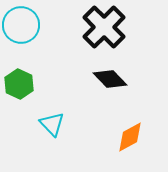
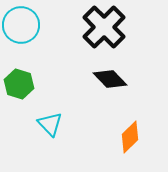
green hexagon: rotated 8 degrees counterclockwise
cyan triangle: moved 2 px left
orange diamond: rotated 16 degrees counterclockwise
